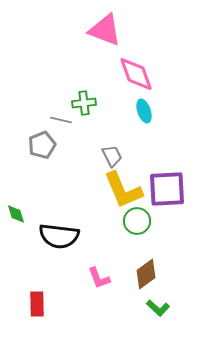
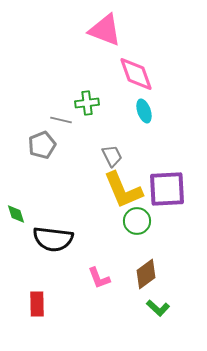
green cross: moved 3 px right
black semicircle: moved 6 px left, 3 px down
